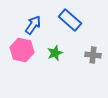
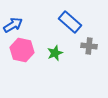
blue rectangle: moved 2 px down
blue arrow: moved 20 px left; rotated 24 degrees clockwise
gray cross: moved 4 px left, 9 px up
